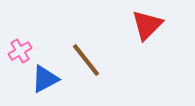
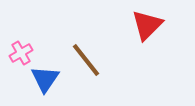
pink cross: moved 1 px right, 2 px down
blue triangle: rotated 28 degrees counterclockwise
